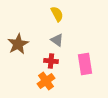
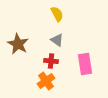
brown star: rotated 15 degrees counterclockwise
